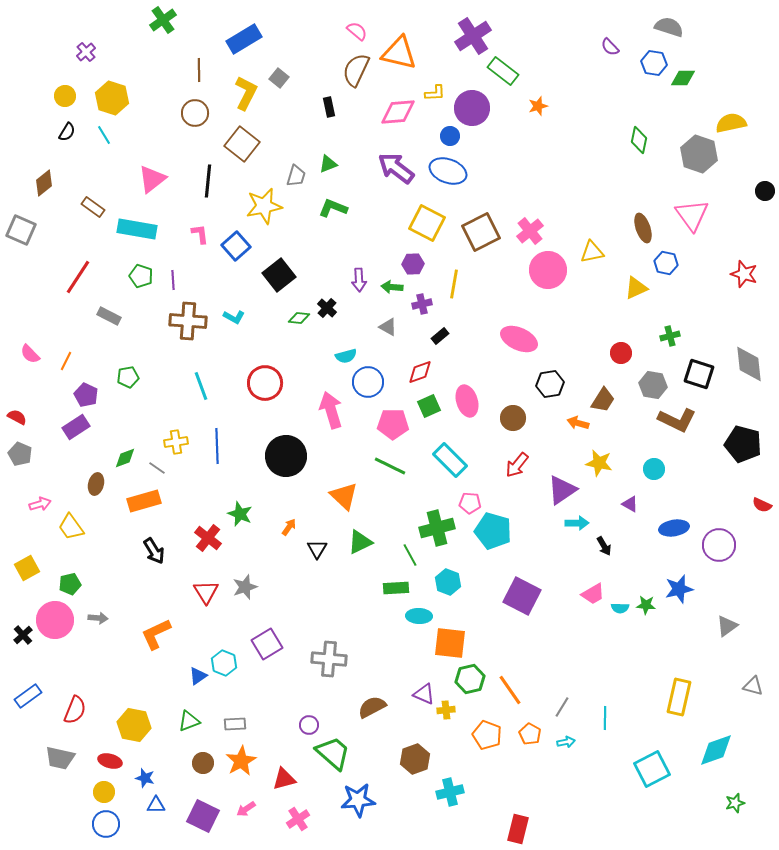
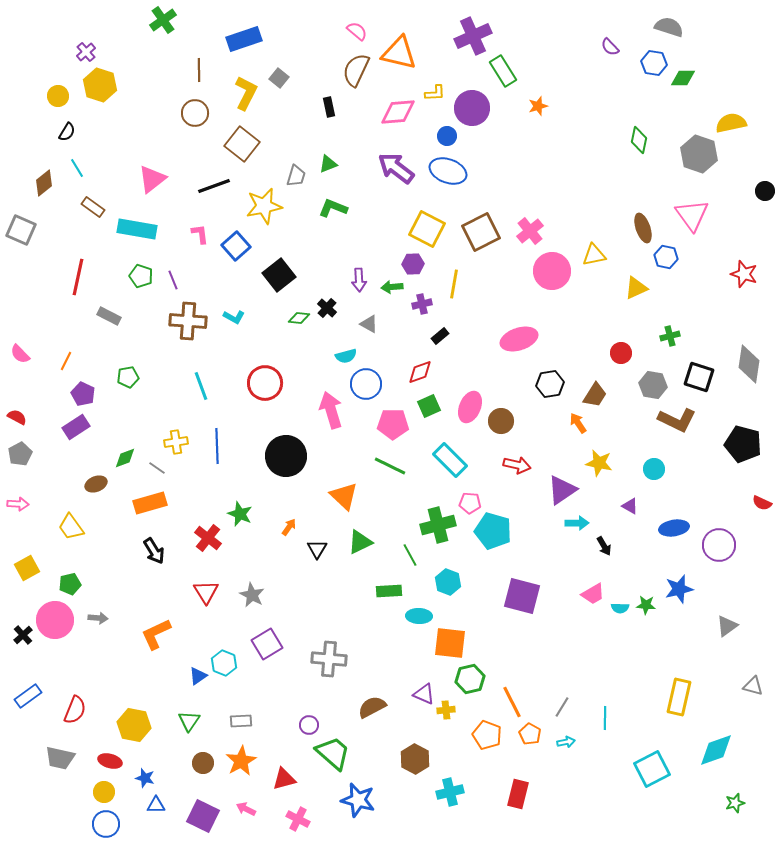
purple cross at (473, 36): rotated 9 degrees clockwise
blue rectangle at (244, 39): rotated 12 degrees clockwise
green rectangle at (503, 71): rotated 20 degrees clockwise
yellow circle at (65, 96): moved 7 px left
yellow hexagon at (112, 98): moved 12 px left, 13 px up
cyan line at (104, 135): moved 27 px left, 33 px down
blue circle at (450, 136): moved 3 px left
black line at (208, 181): moved 6 px right, 5 px down; rotated 64 degrees clockwise
yellow square at (427, 223): moved 6 px down
yellow triangle at (592, 252): moved 2 px right, 3 px down
blue hexagon at (666, 263): moved 6 px up
pink circle at (548, 270): moved 4 px right, 1 px down
red line at (78, 277): rotated 21 degrees counterclockwise
purple line at (173, 280): rotated 18 degrees counterclockwise
green arrow at (392, 287): rotated 10 degrees counterclockwise
gray triangle at (388, 327): moved 19 px left, 3 px up
pink ellipse at (519, 339): rotated 42 degrees counterclockwise
pink semicircle at (30, 354): moved 10 px left
gray diamond at (749, 364): rotated 15 degrees clockwise
black square at (699, 374): moved 3 px down
blue circle at (368, 382): moved 2 px left, 2 px down
purple pentagon at (86, 395): moved 3 px left, 1 px up
brown trapezoid at (603, 400): moved 8 px left, 5 px up
pink ellipse at (467, 401): moved 3 px right, 6 px down; rotated 40 degrees clockwise
brown circle at (513, 418): moved 12 px left, 3 px down
orange arrow at (578, 423): rotated 40 degrees clockwise
gray pentagon at (20, 454): rotated 20 degrees clockwise
red arrow at (517, 465): rotated 116 degrees counterclockwise
brown ellipse at (96, 484): rotated 55 degrees clockwise
orange rectangle at (144, 501): moved 6 px right, 2 px down
pink arrow at (40, 504): moved 22 px left; rotated 20 degrees clockwise
purple triangle at (630, 504): moved 2 px down
red semicircle at (762, 505): moved 2 px up
green cross at (437, 528): moved 1 px right, 3 px up
gray star at (245, 587): moved 7 px right, 8 px down; rotated 25 degrees counterclockwise
green rectangle at (396, 588): moved 7 px left, 3 px down
purple square at (522, 596): rotated 12 degrees counterclockwise
orange line at (510, 690): moved 2 px right, 12 px down; rotated 8 degrees clockwise
green triangle at (189, 721): rotated 35 degrees counterclockwise
gray rectangle at (235, 724): moved 6 px right, 3 px up
brown hexagon at (415, 759): rotated 12 degrees counterclockwise
blue star at (358, 800): rotated 20 degrees clockwise
pink arrow at (246, 809): rotated 60 degrees clockwise
pink cross at (298, 819): rotated 30 degrees counterclockwise
red rectangle at (518, 829): moved 35 px up
